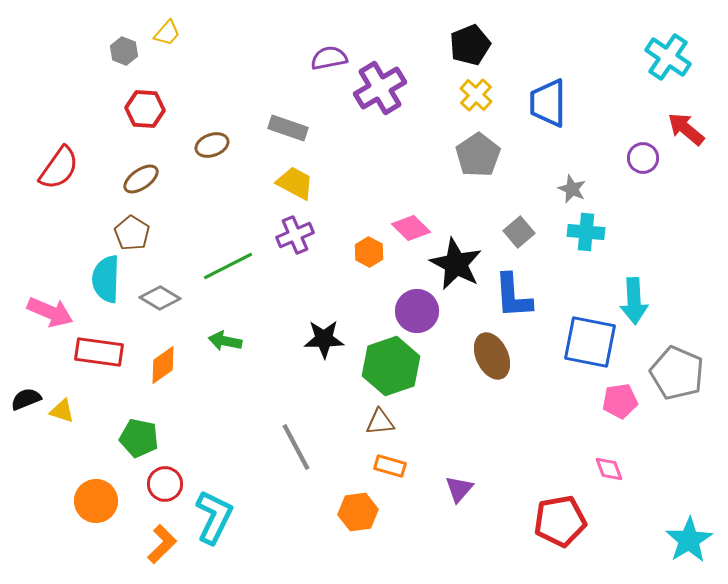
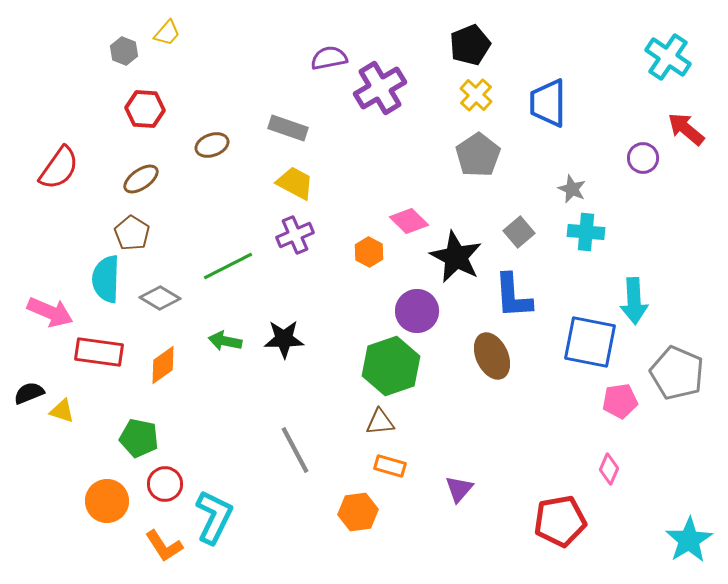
pink diamond at (411, 228): moved 2 px left, 7 px up
black star at (456, 264): moved 7 px up
black star at (324, 339): moved 40 px left
black semicircle at (26, 399): moved 3 px right, 6 px up
gray line at (296, 447): moved 1 px left, 3 px down
pink diamond at (609, 469): rotated 44 degrees clockwise
orange circle at (96, 501): moved 11 px right
orange L-shape at (162, 544): moved 2 px right, 2 px down; rotated 102 degrees clockwise
